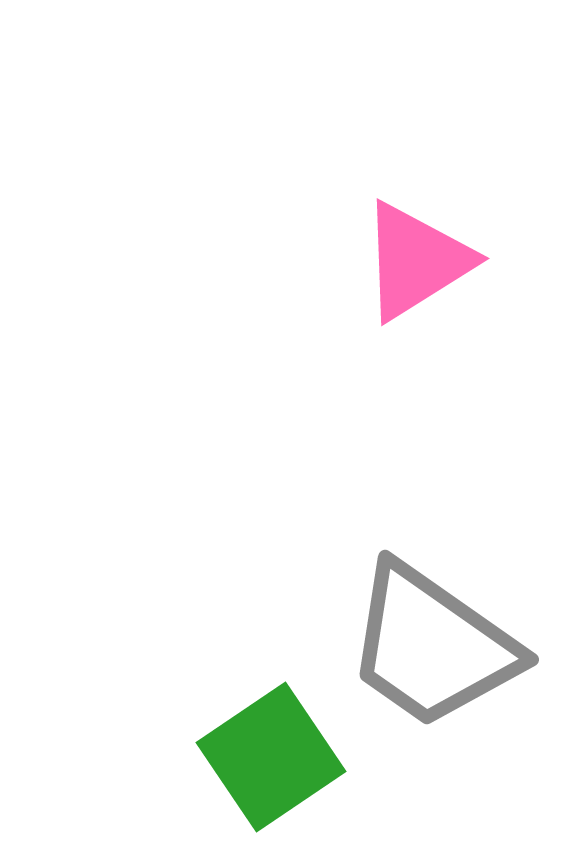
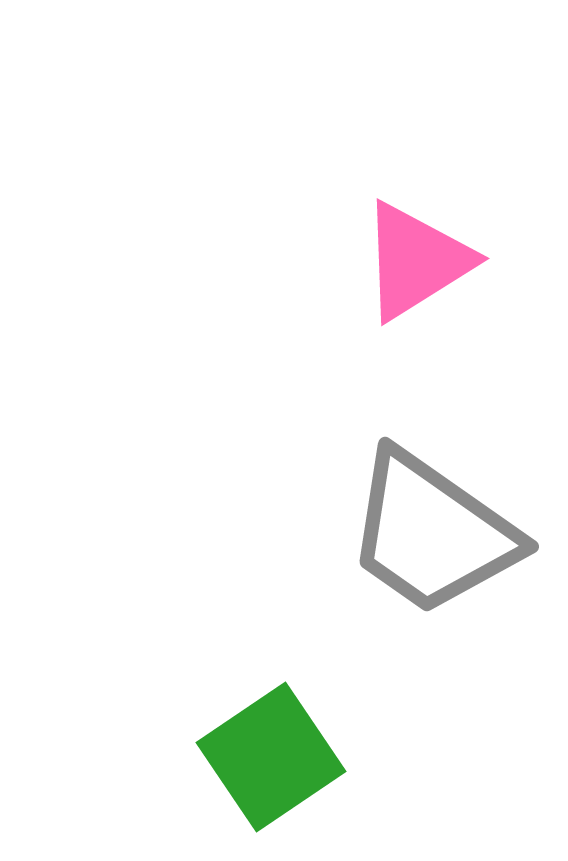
gray trapezoid: moved 113 px up
